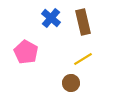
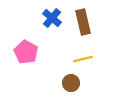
blue cross: moved 1 px right
yellow line: rotated 18 degrees clockwise
